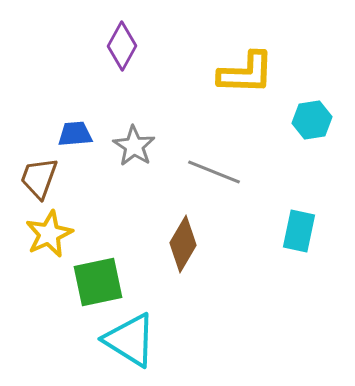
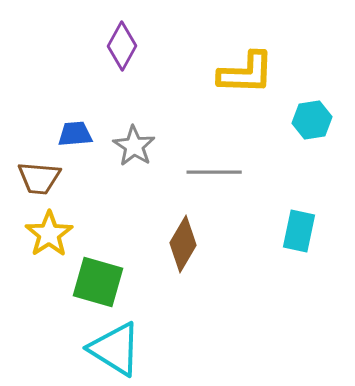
gray line: rotated 22 degrees counterclockwise
brown trapezoid: rotated 105 degrees counterclockwise
yellow star: rotated 9 degrees counterclockwise
green square: rotated 28 degrees clockwise
cyan triangle: moved 15 px left, 9 px down
